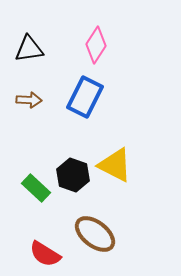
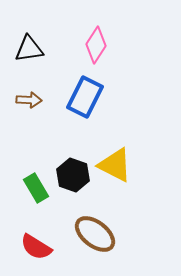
green rectangle: rotated 16 degrees clockwise
red semicircle: moved 9 px left, 7 px up
